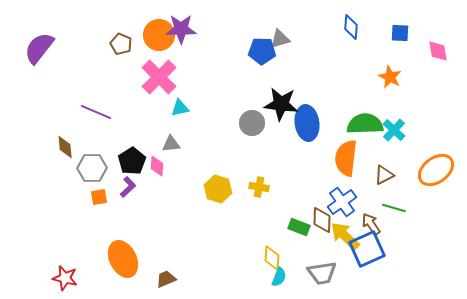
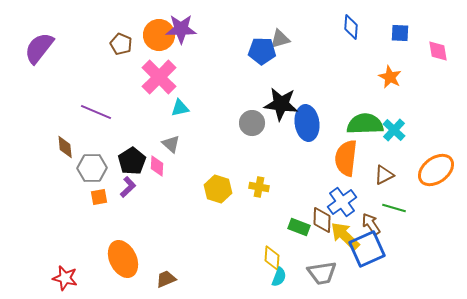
gray triangle at (171, 144): rotated 48 degrees clockwise
